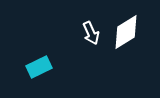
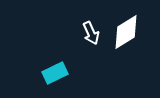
cyan rectangle: moved 16 px right, 6 px down
